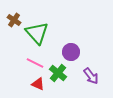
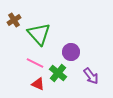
brown cross: rotated 24 degrees clockwise
green triangle: moved 2 px right, 1 px down
